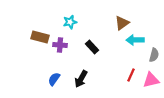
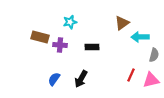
cyan arrow: moved 5 px right, 3 px up
black rectangle: rotated 48 degrees counterclockwise
